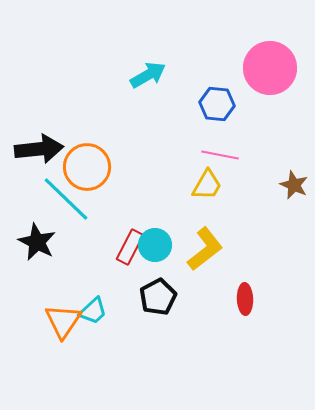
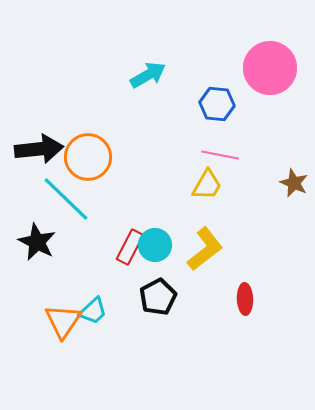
orange circle: moved 1 px right, 10 px up
brown star: moved 2 px up
